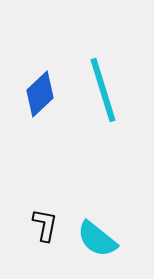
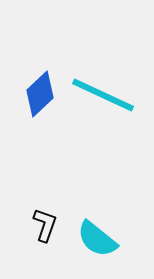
cyan line: moved 5 px down; rotated 48 degrees counterclockwise
black L-shape: rotated 8 degrees clockwise
